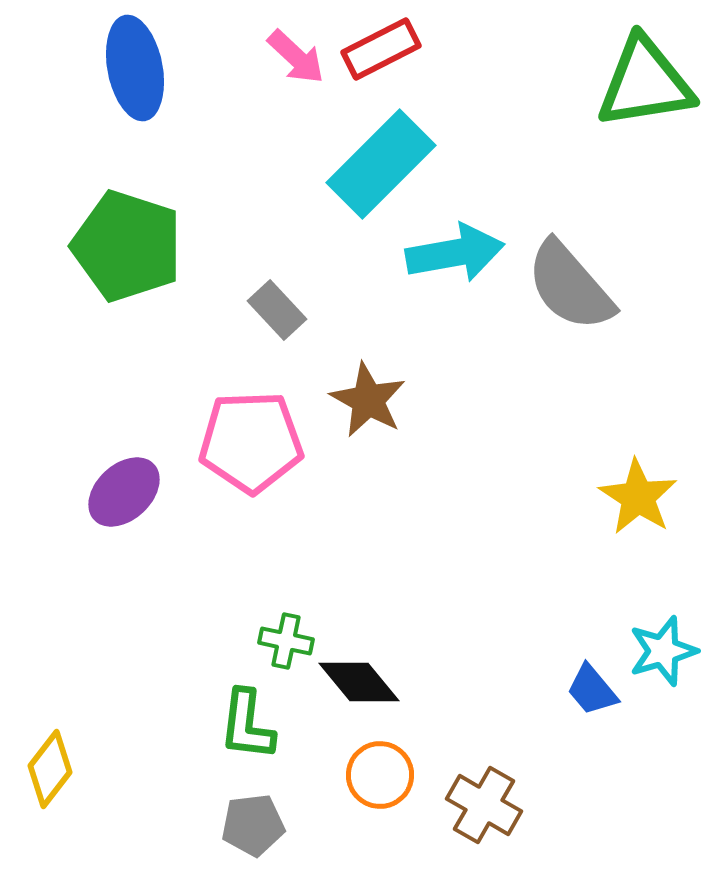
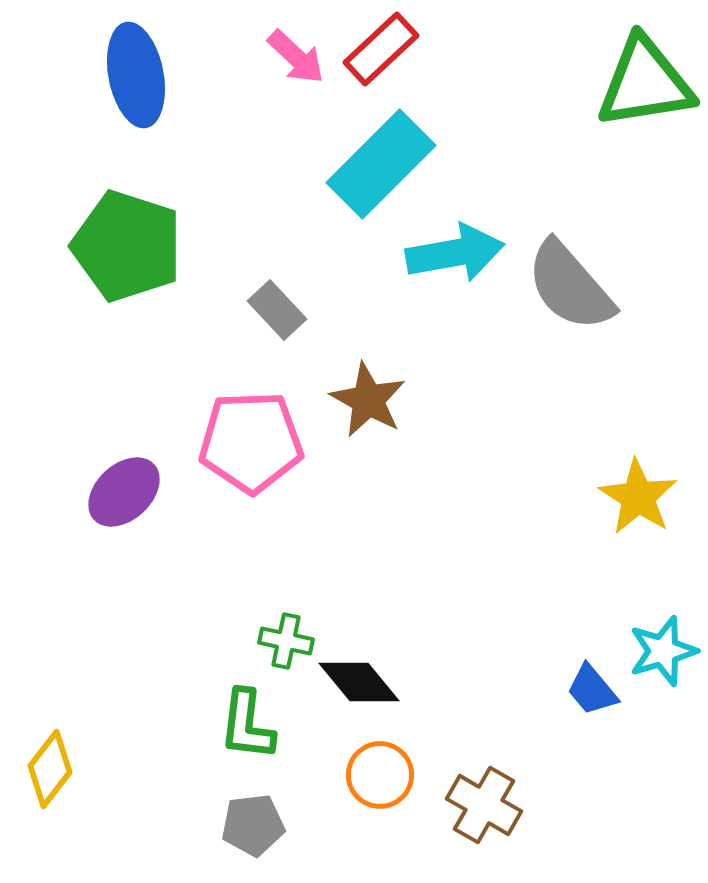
red rectangle: rotated 16 degrees counterclockwise
blue ellipse: moved 1 px right, 7 px down
